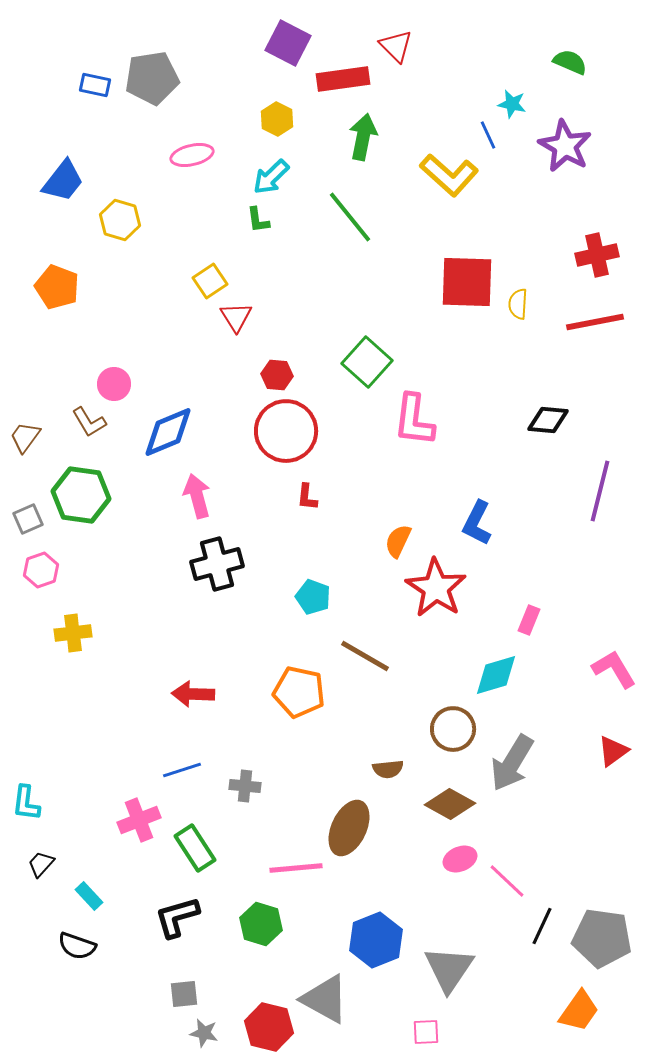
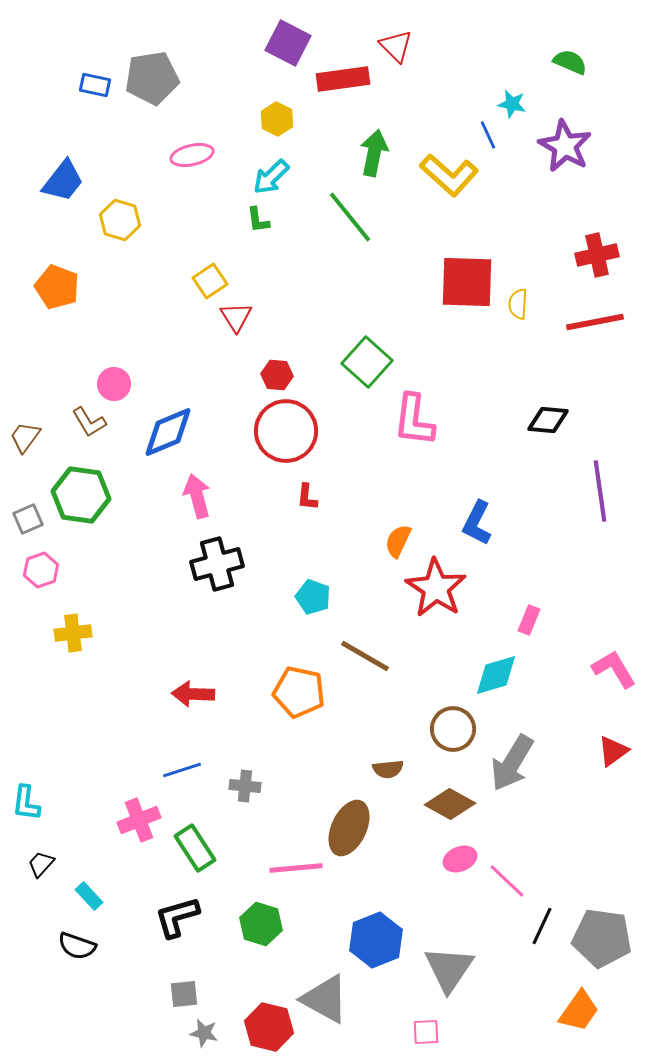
green arrow at (363, 137): moved 11 px right, 16 px down
purple line at (600, 491): rotated 22 degrees counterclockwise
